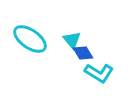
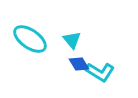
blue diamond: moved 4 px left, 11 px down
cyan L-shape: moved 1 px right, 1 px up
